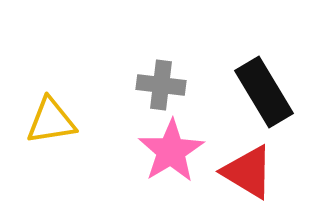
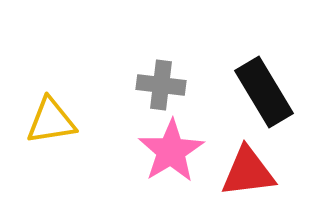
red triangle: rotated 38 degrees counterclockwise
